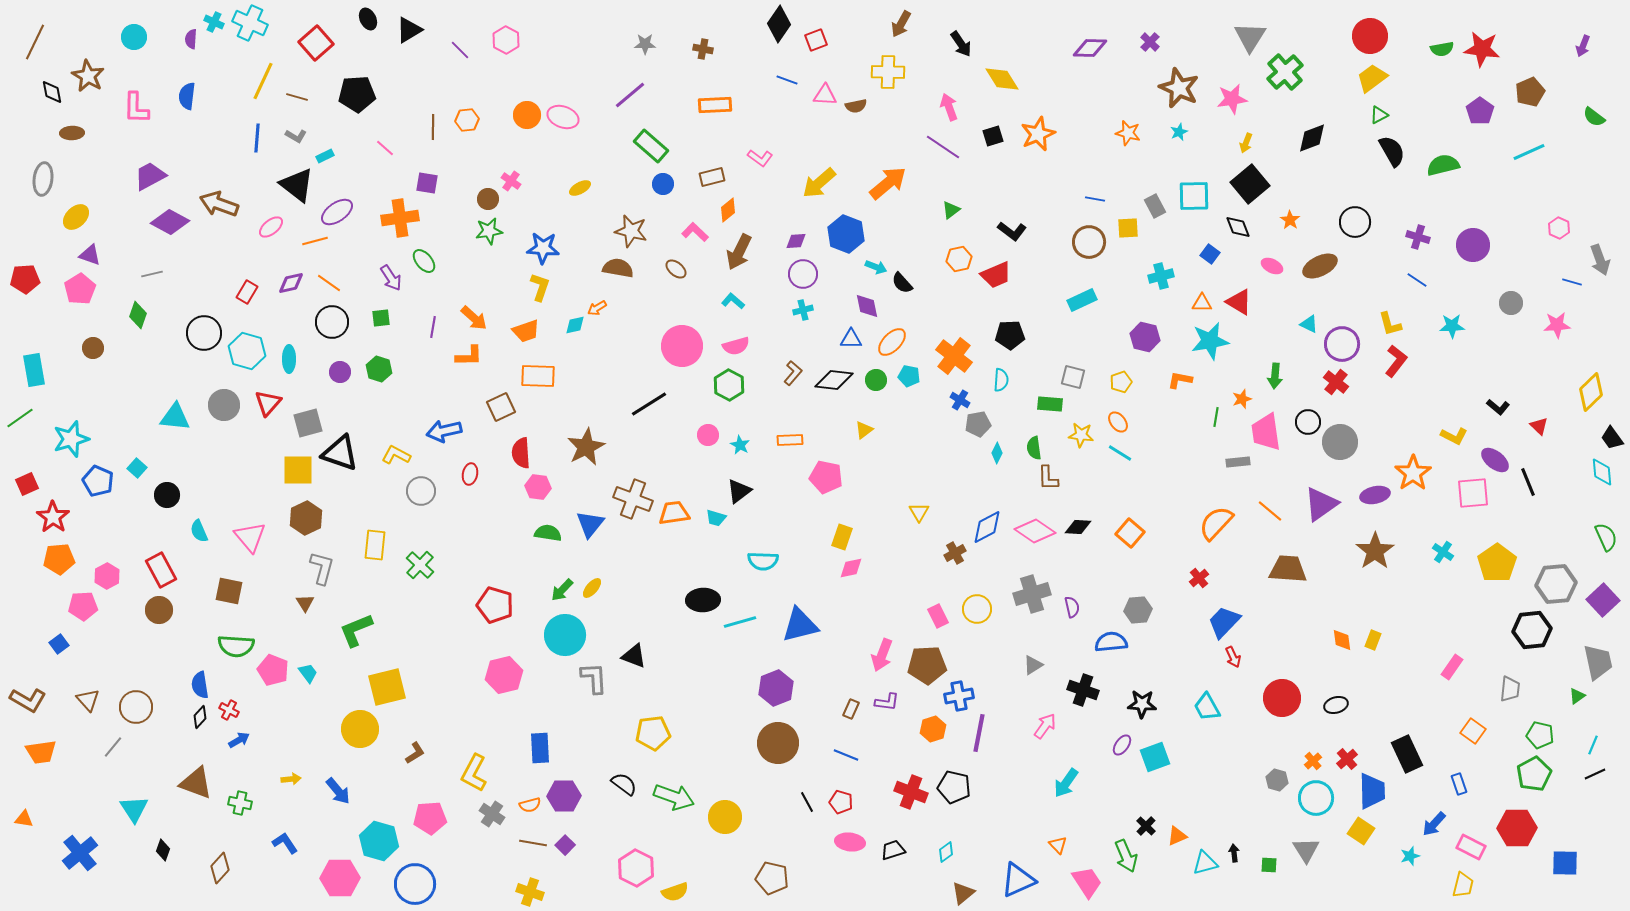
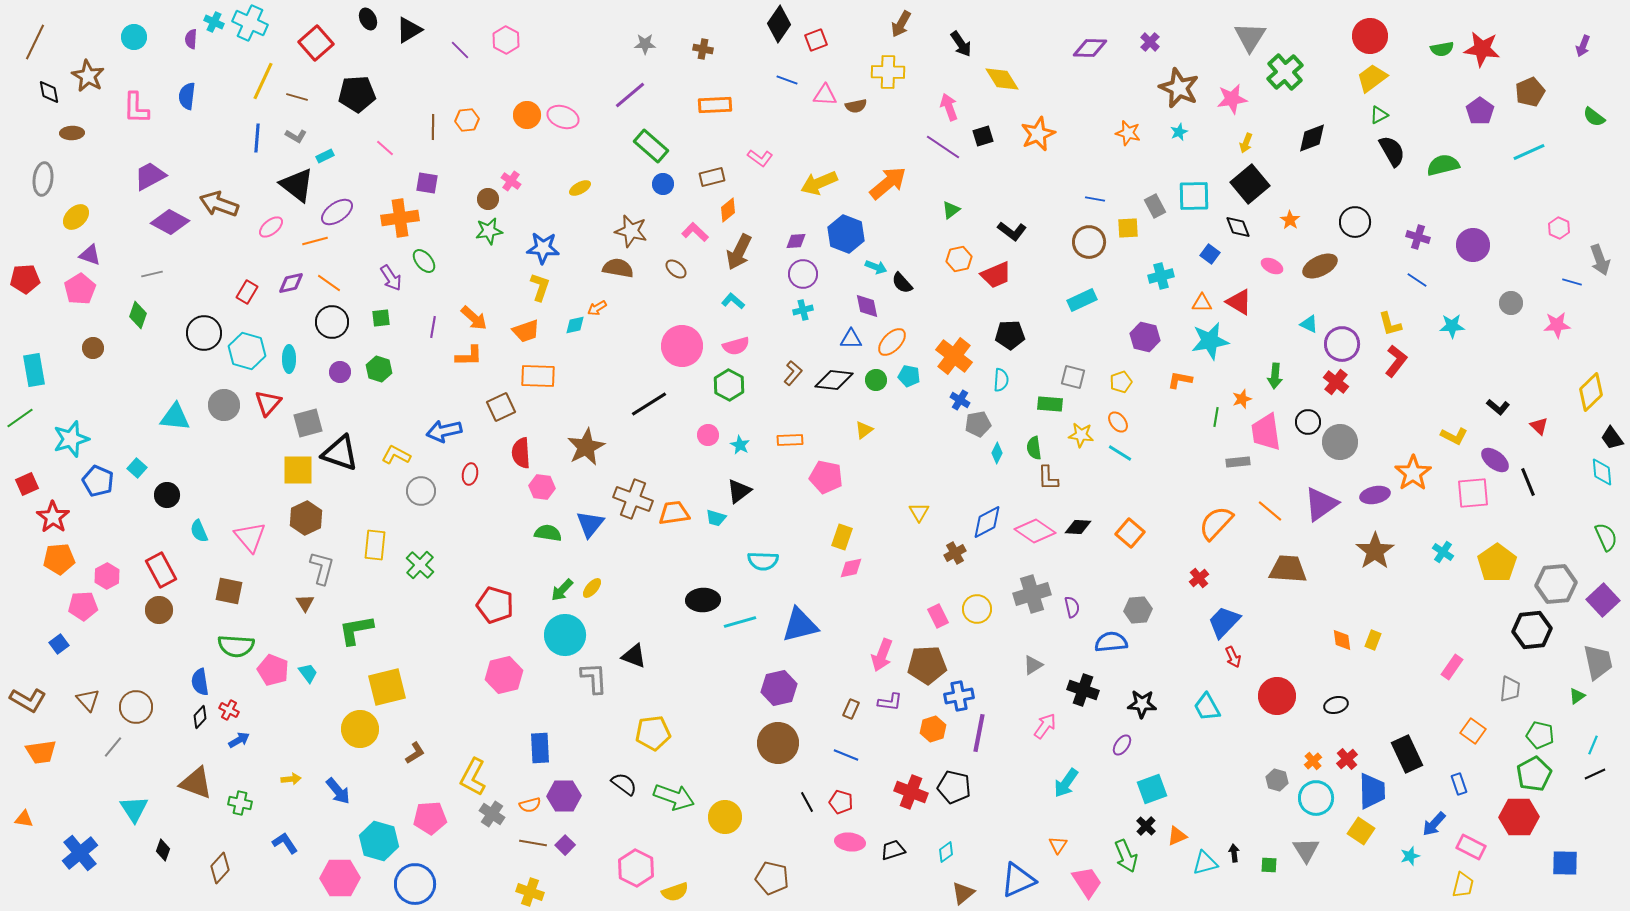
black diamond at (52, 92): moved 3 px left
black square at (993, 136): moved 10 px left
yellow arrow at (819, 183): rotated 18 degrees clockwise
pink hexagon at (538, 487): moved 4 px right
blue diamond at (987, 527): moved 5 px up
green L-shape at (356, 630): rotated 12 degrees clockwise
blue semicircle at (200, 685): moved 3 px up
purple hexagon at (776, 688): moved 3 px right; rotated 8 degrees clockwise
red circle at (1282, 698): moved 5 px left, 2 px up
purple L-shape at (887, 702): moved 3 px right
cyan square at (1155, 757): moved 3 px left, 32 px down
yellow L-shape at (474, 773): moved 1 px left, 4 px down
red hexagon at (1517, 828): moved 2 px right, 11 px up
orange triangle at (1058, 845): rotated 18 degrees clockwise
